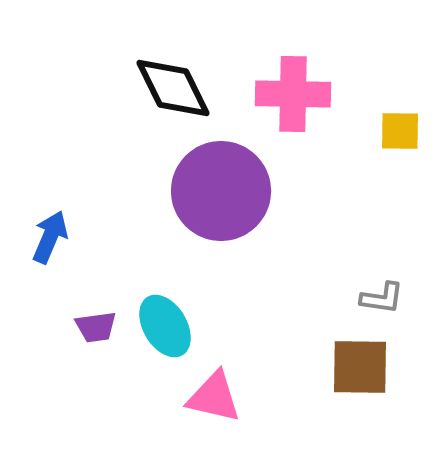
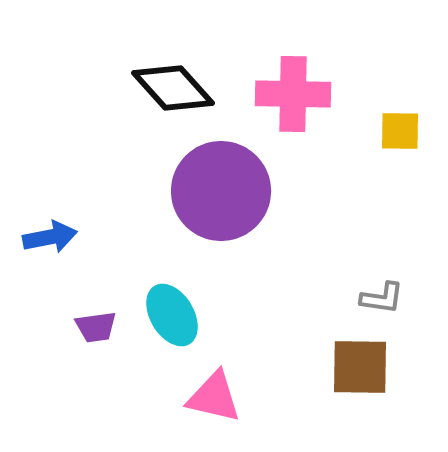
black diamond: rotated 16 degrees counterclockwise
blue arrow: rotated 56 degrees clockwise
cyan ellipse: moved 7 px right, 11 px up
